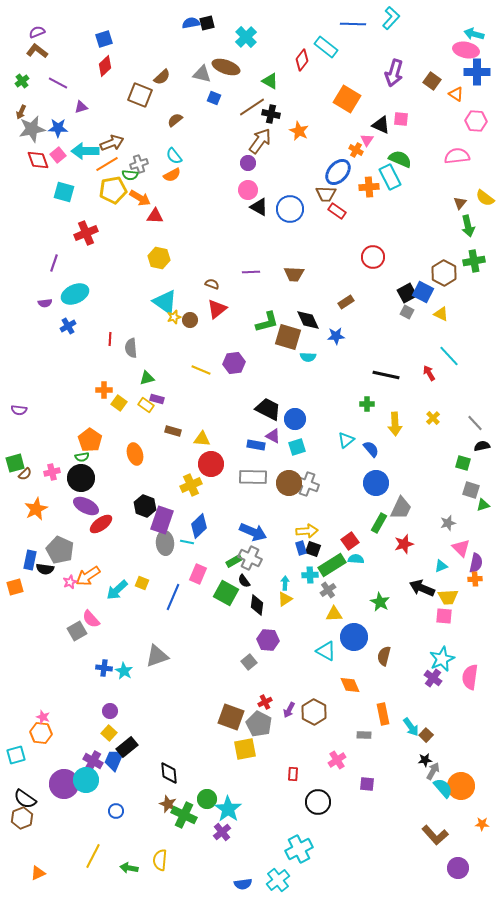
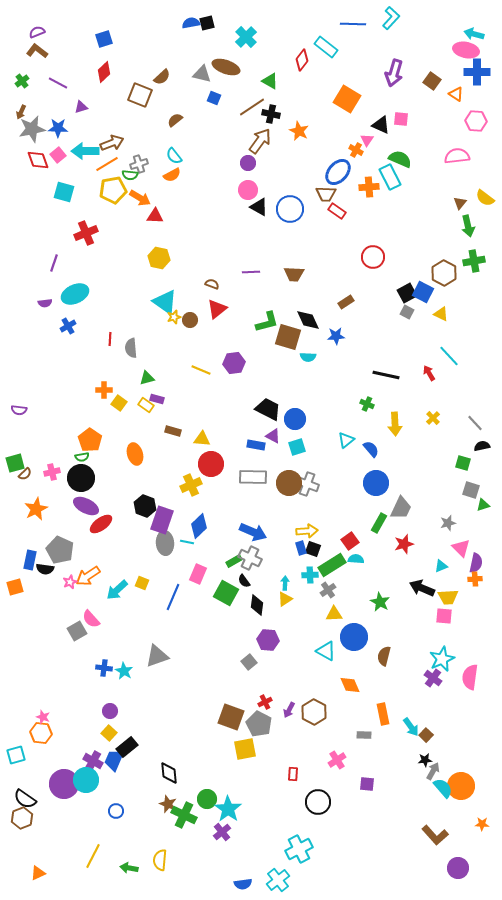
red diamond at (105, 66): moved 1 px left, 6 px down
green cross at (367, 404): rotated 24 degrees clockwise
